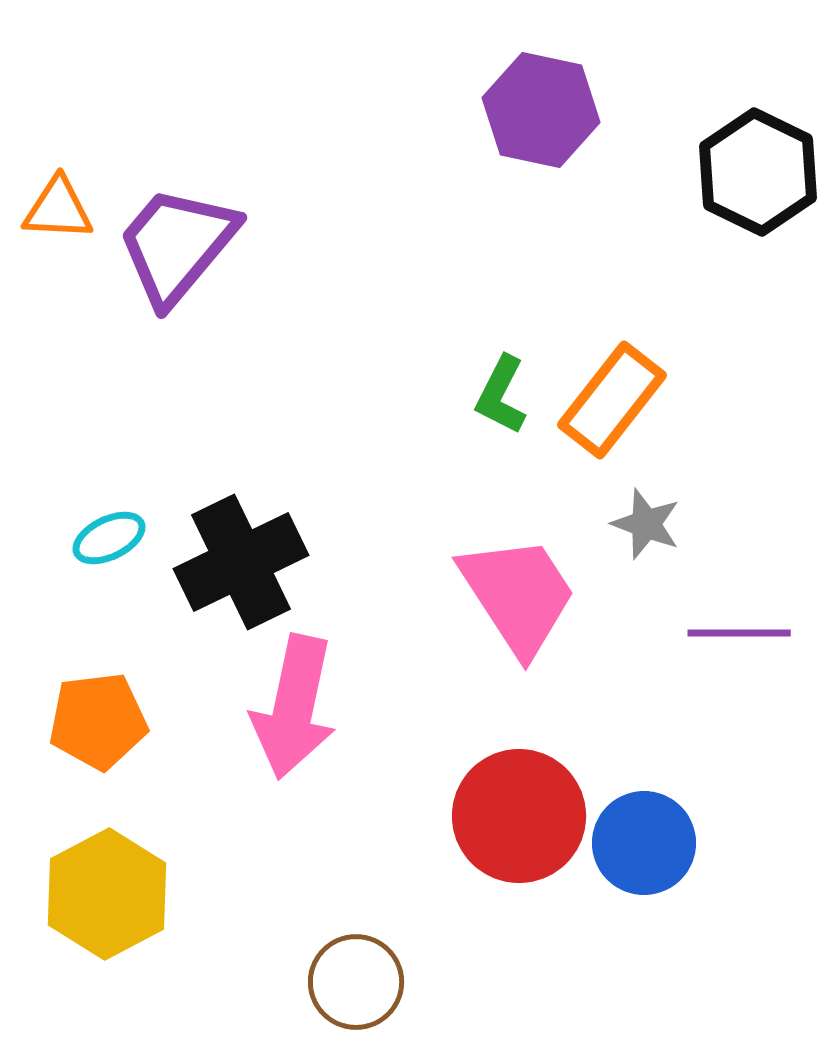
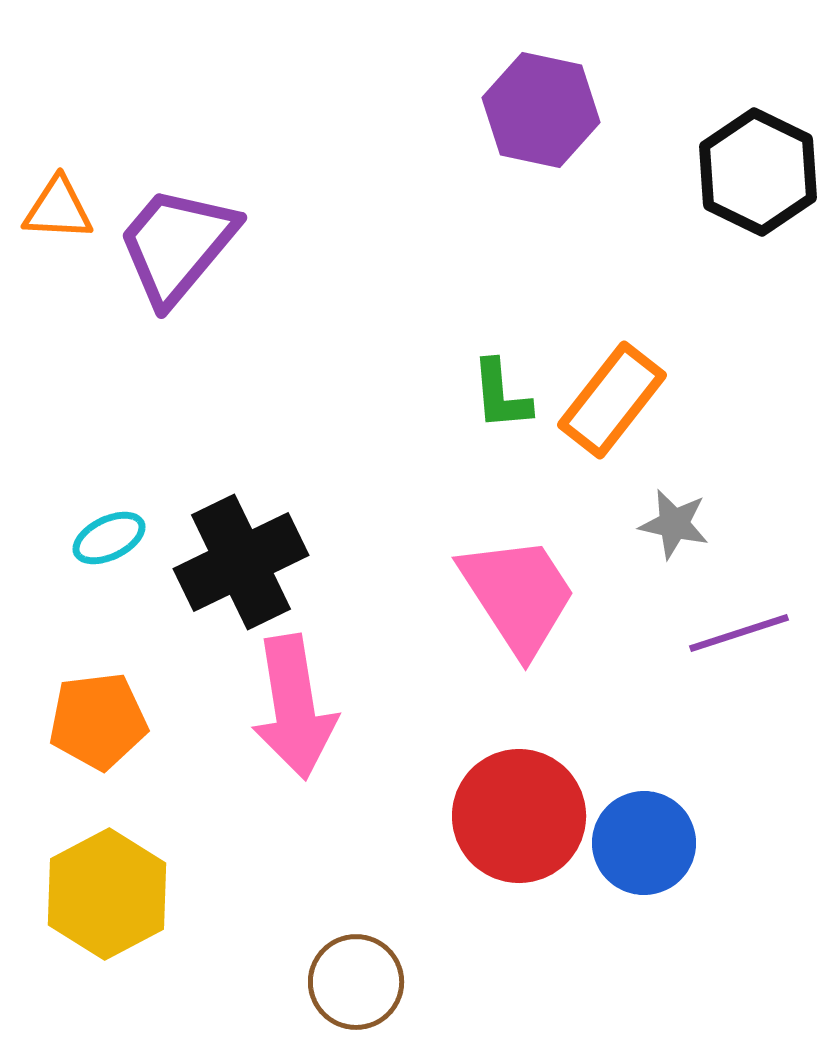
green L-shape: rotated 32 degrees counterclockwise
gray star: moved 28 px right; rotated 8 degrees counterclockwise
purple line: rotated 18 degrees counterclockwise
pink arrow: rotated 21 degrees counterclockwise
